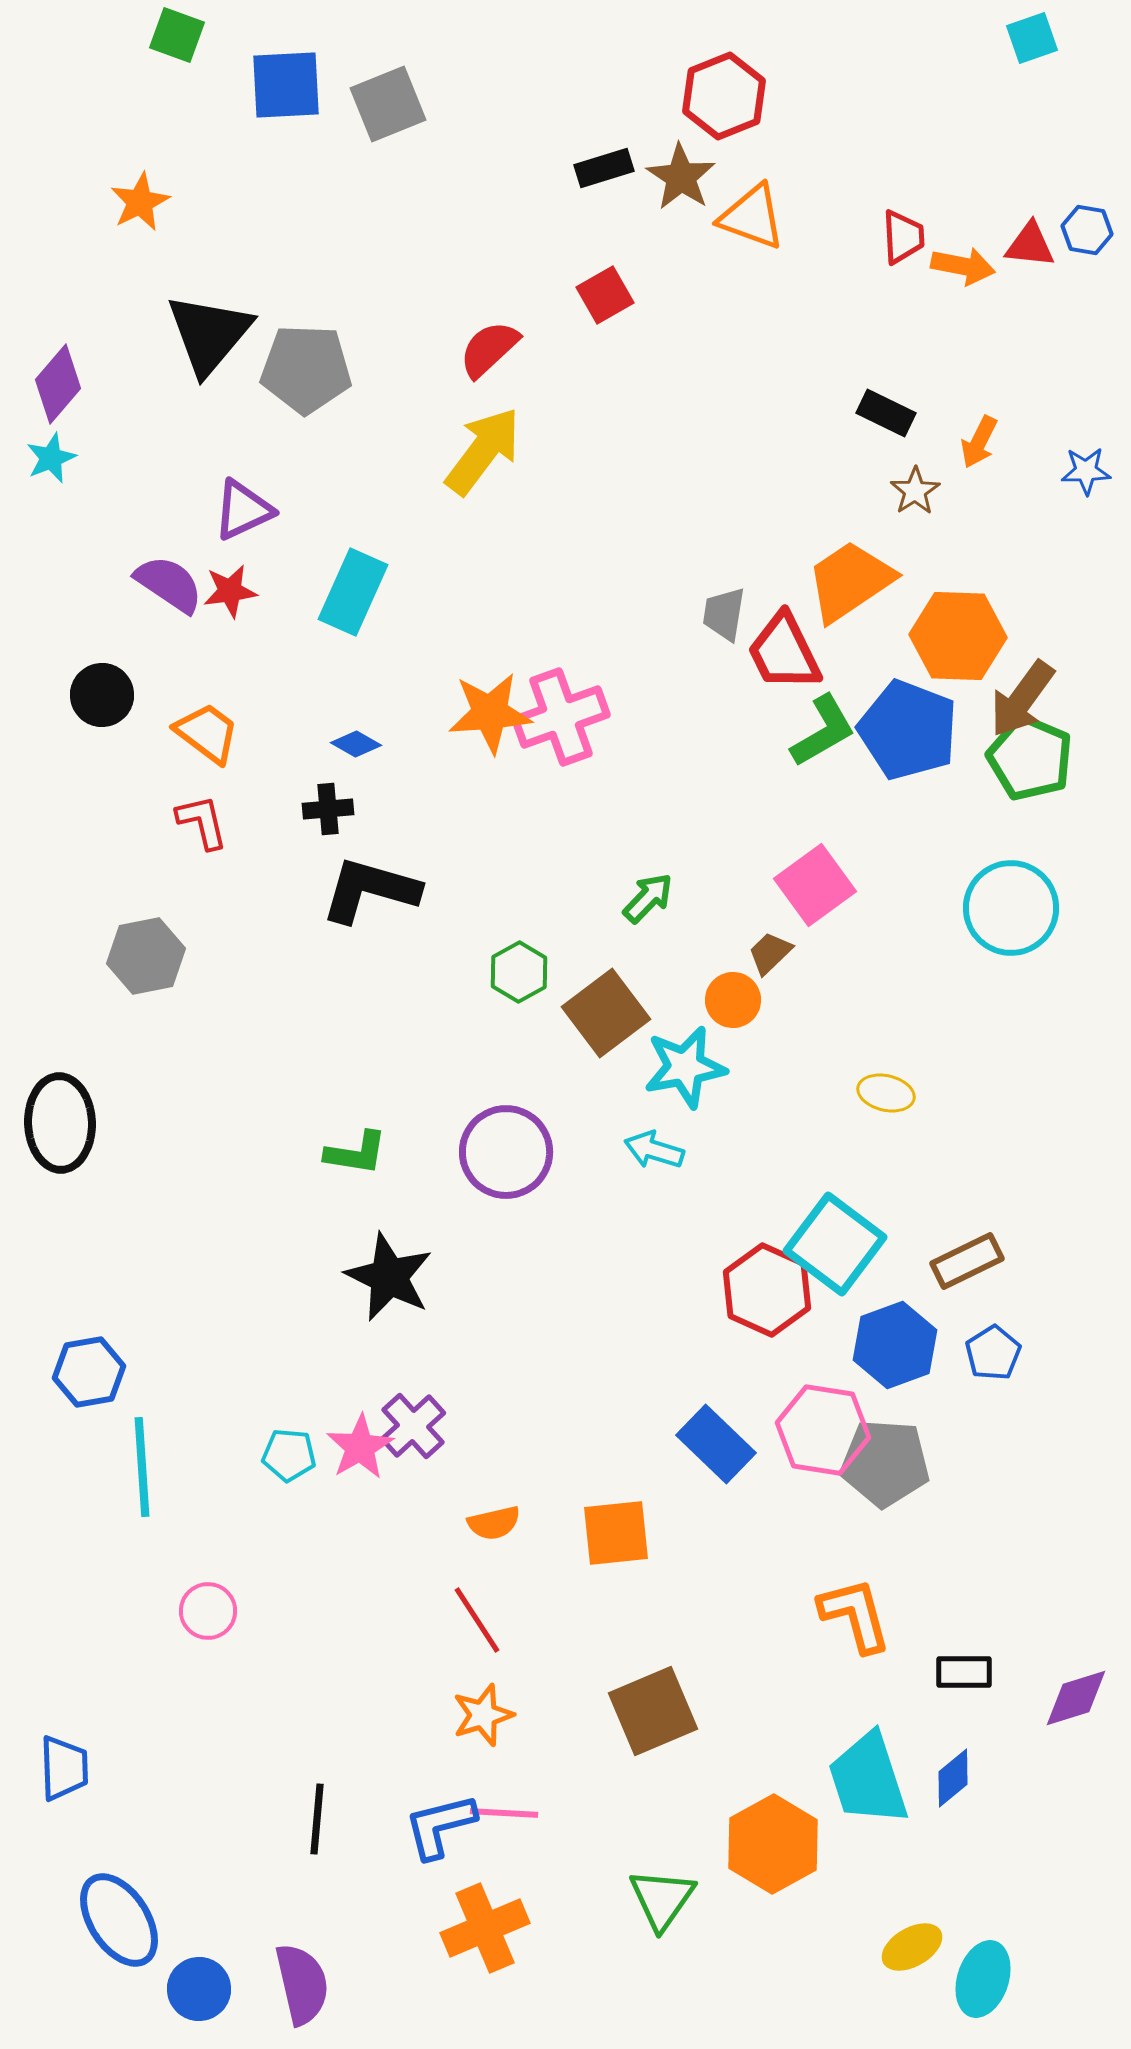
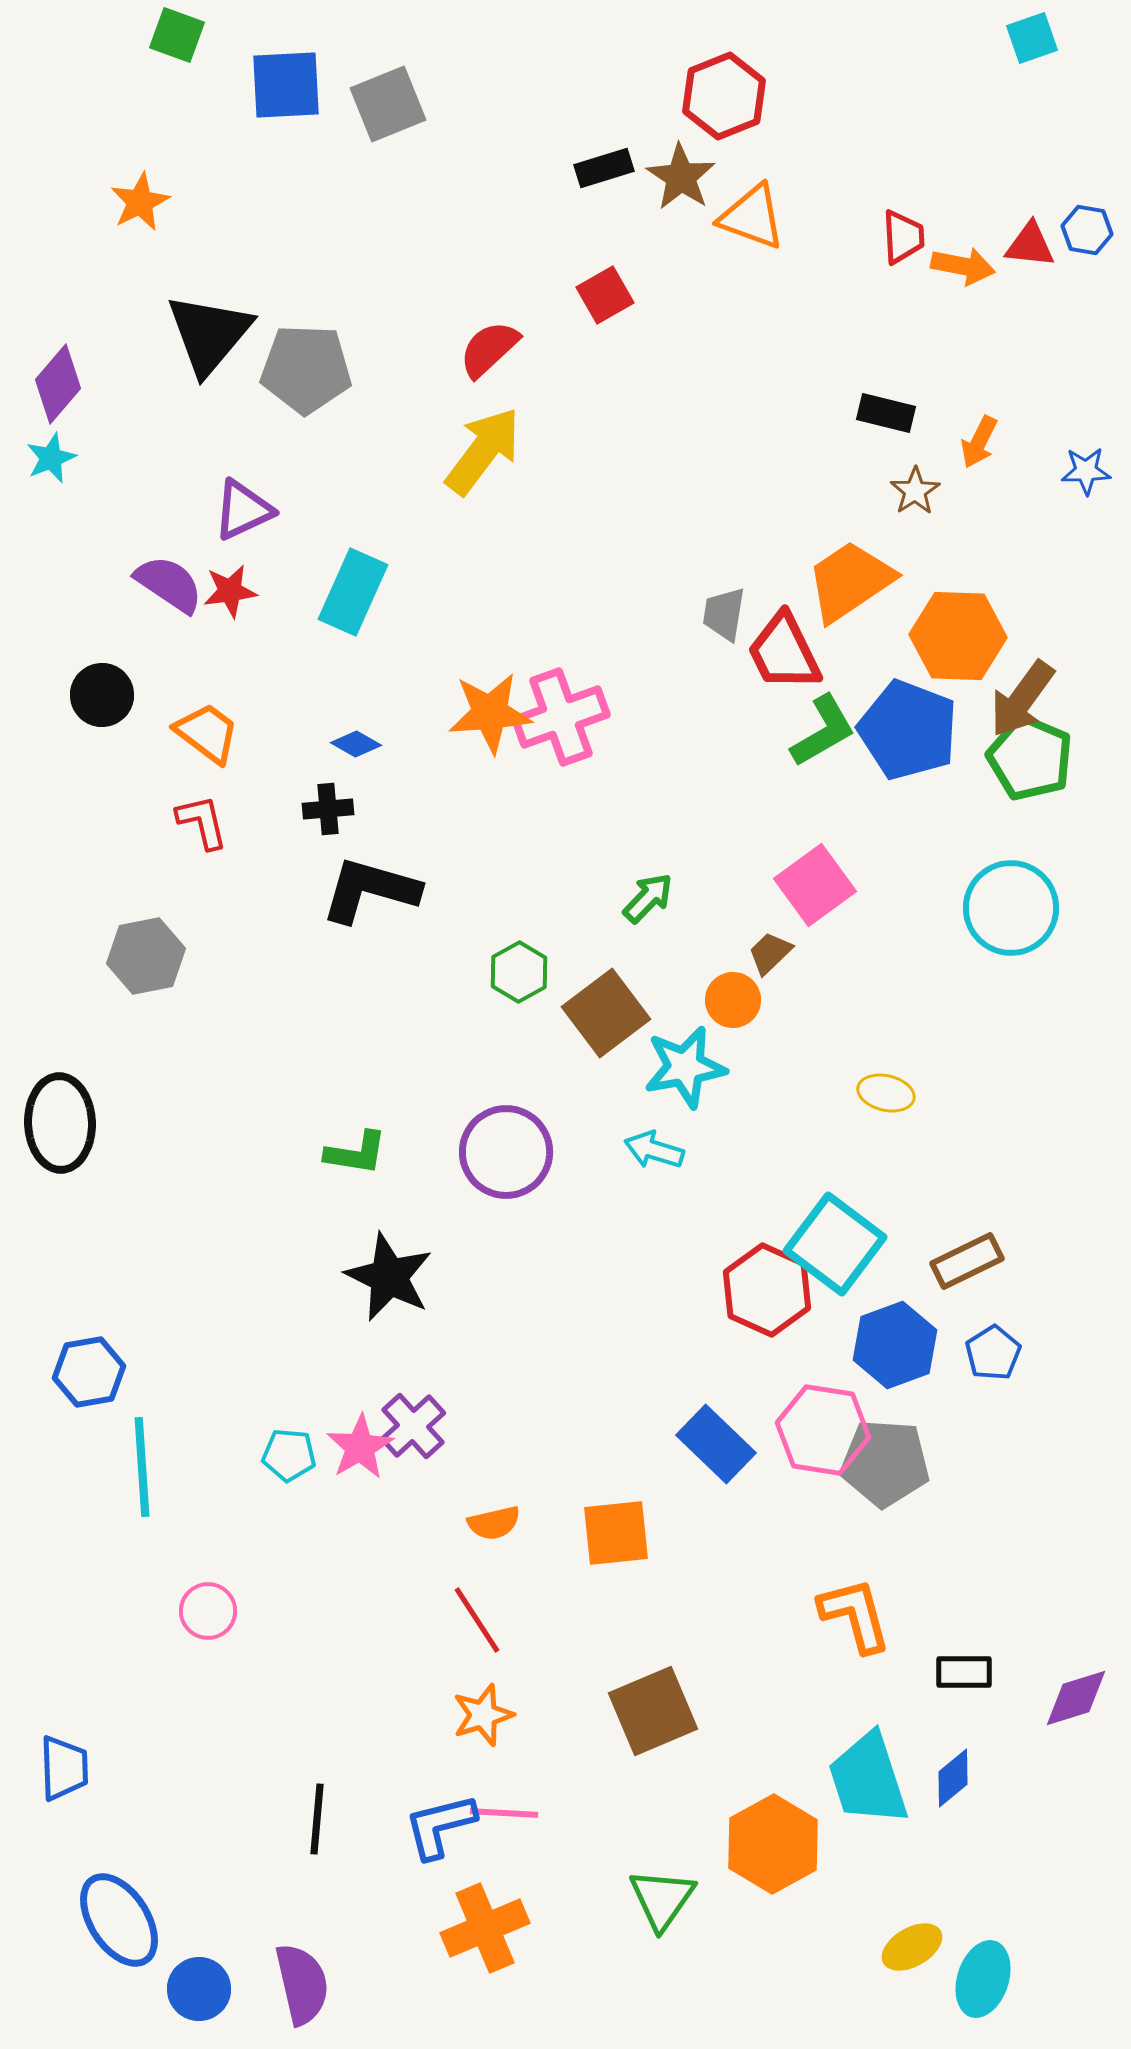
black rectangle at (886, 413): rotated 12 degrees counterclockwise
